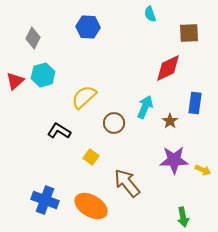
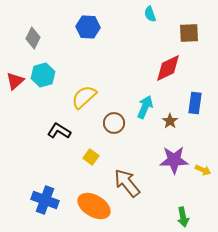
orange ellipse: moved 3 px right
